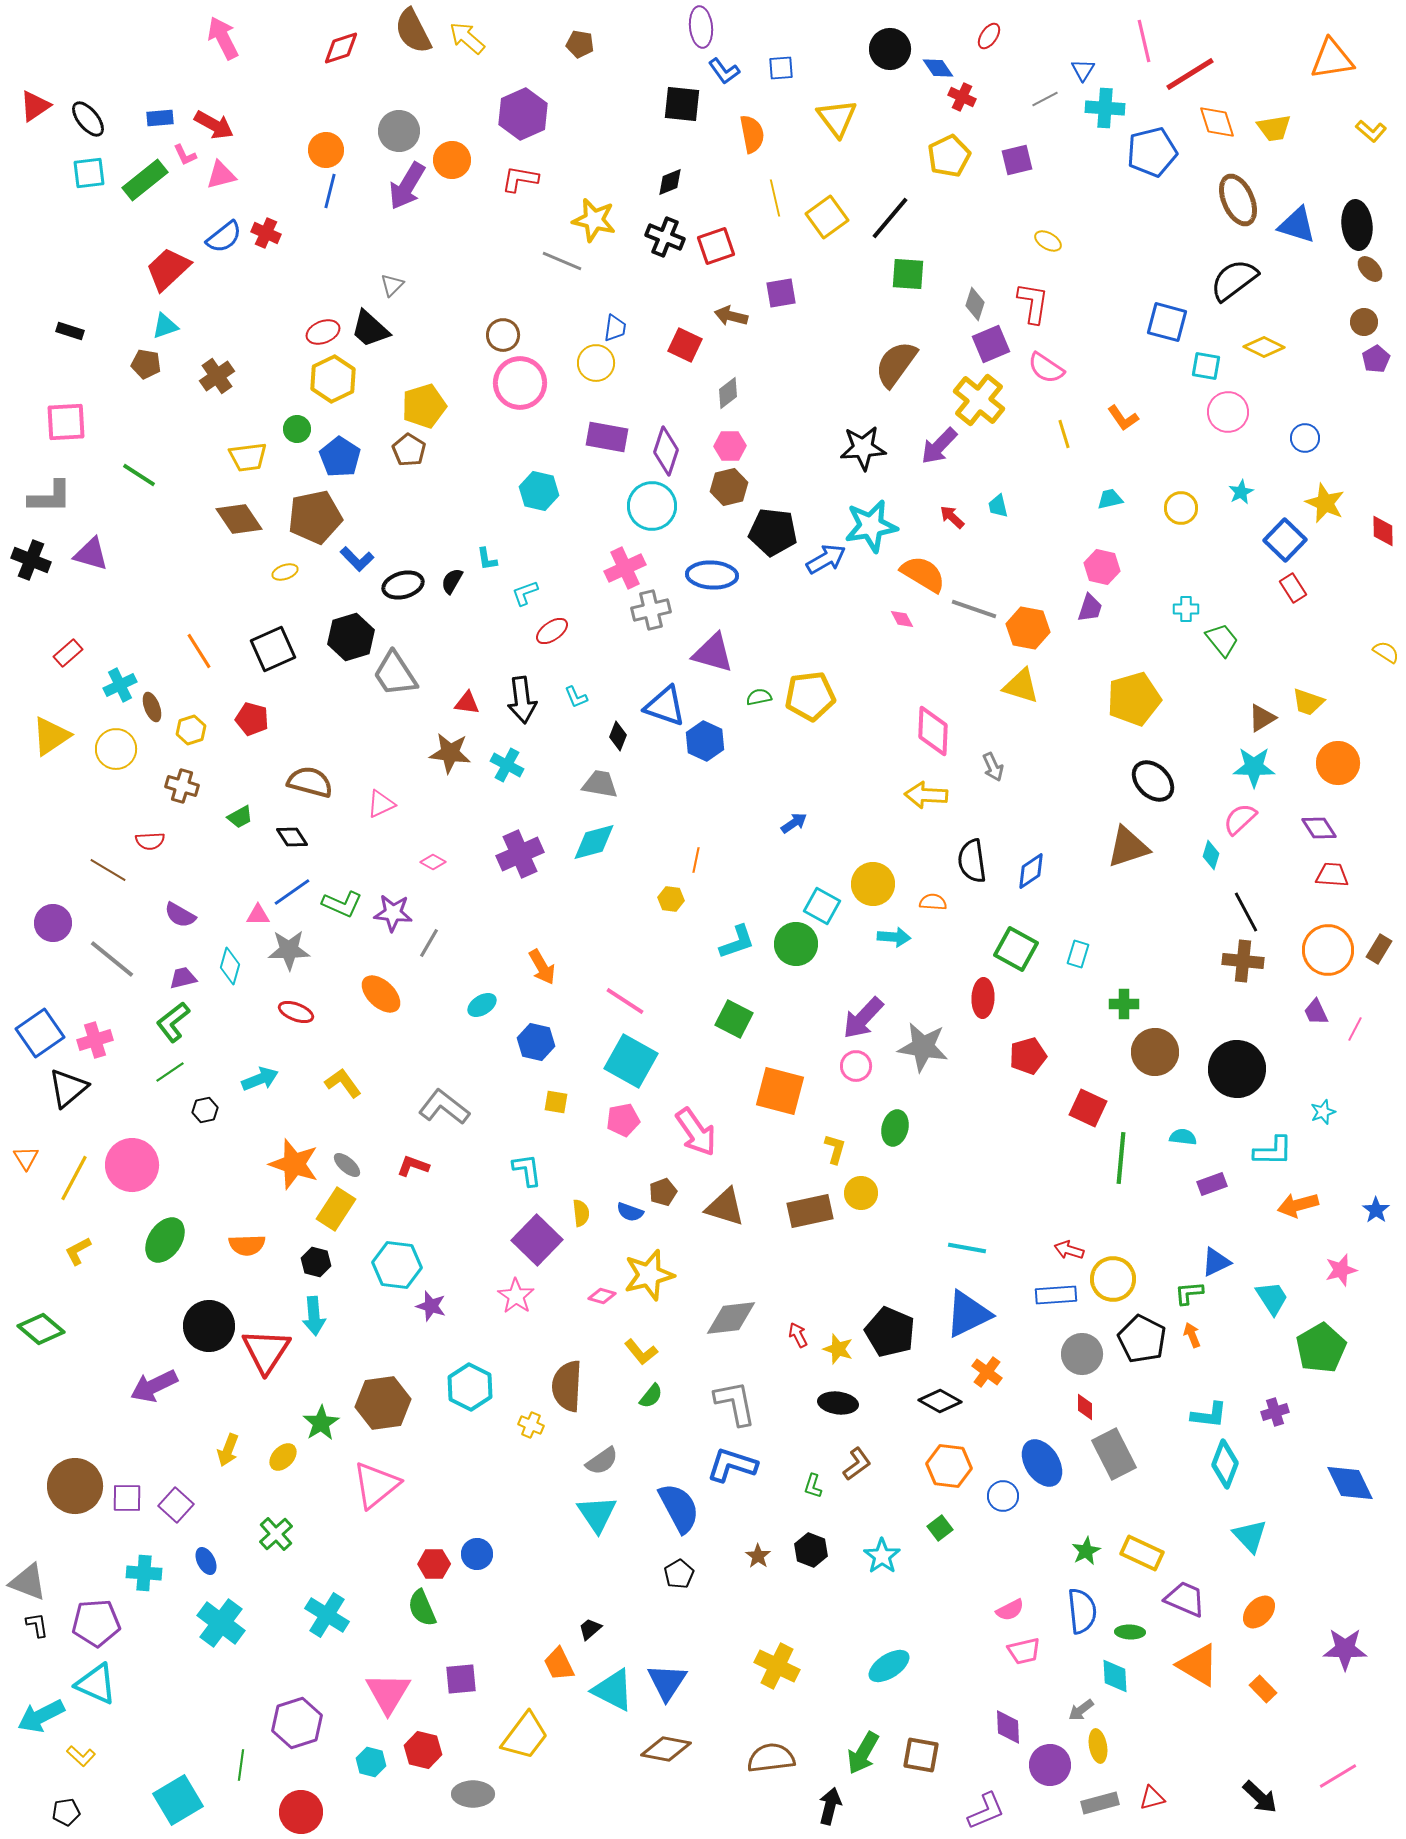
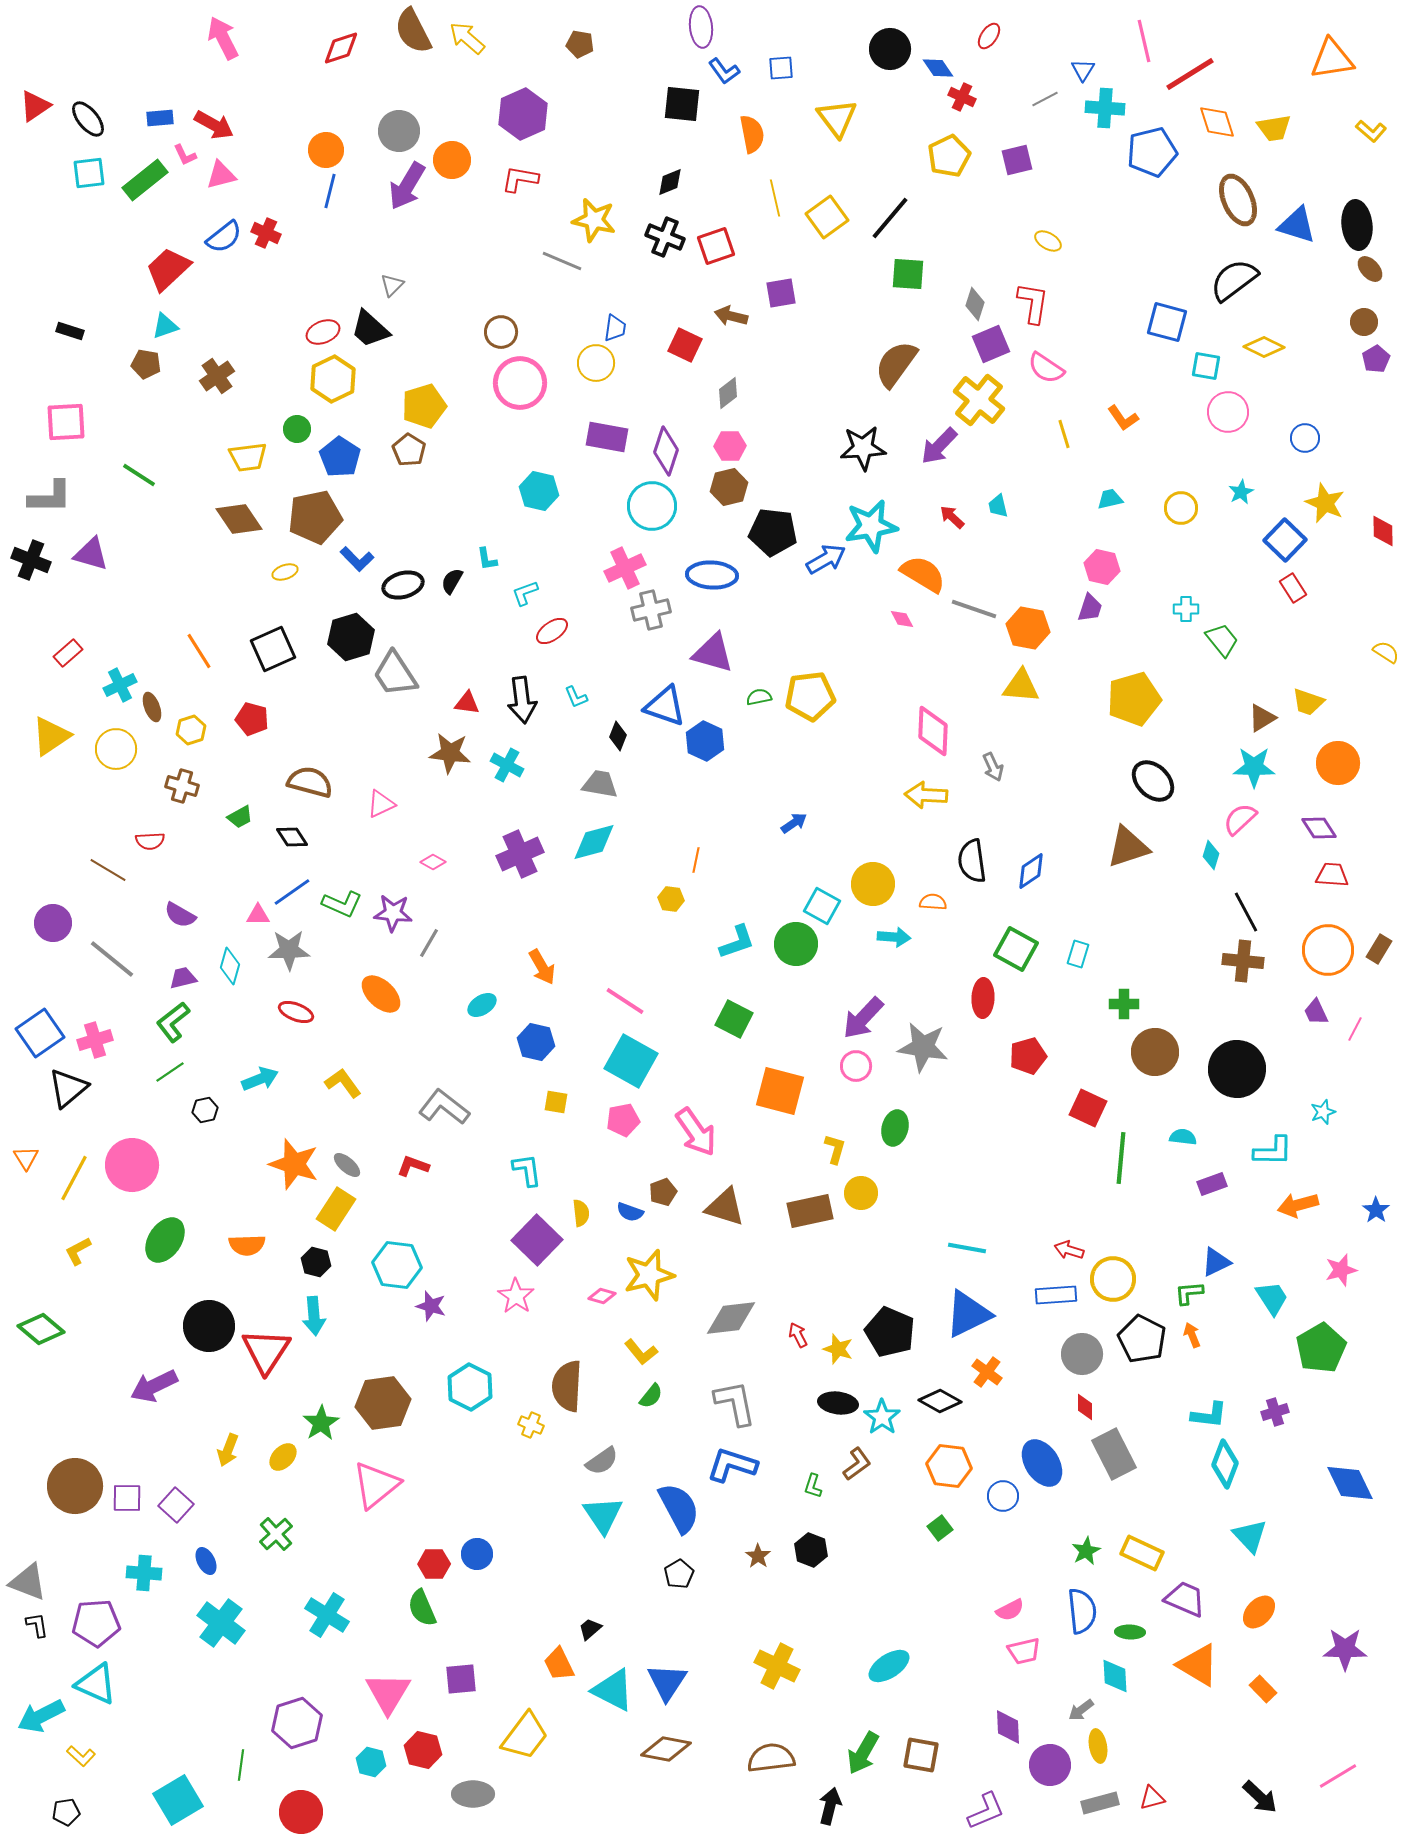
brown circle at (503, 335): moved 2 px left, 3 px up
yellow triangle at (1021, 686): rotated 12 degrees counterclockwise
cyan triangle at (597, 1514): moved 6 px right, 1 px down
cyan star at (882, 1556): moved 139 px up
